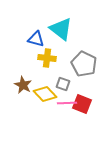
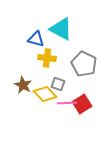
cyan triangle: rotated 10 degrees counterclockwise
gray square: moved 5 px left
red square: rotated 36 degrees clockwise
